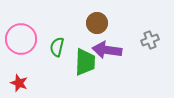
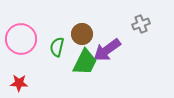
brown circle: moved 15 px left, 11 px down
gray cross: moved 9 px left, 16 px up
purple arrow: rotated 44 degrees counterclockwise
green trapezoid: rotated 24 degrees clockwise
red star: rotated 18 degrees counterclockwise
